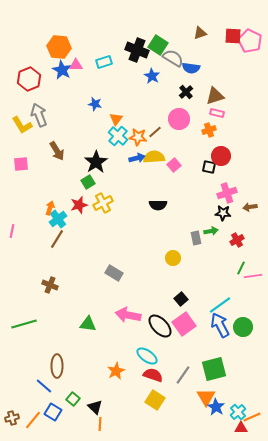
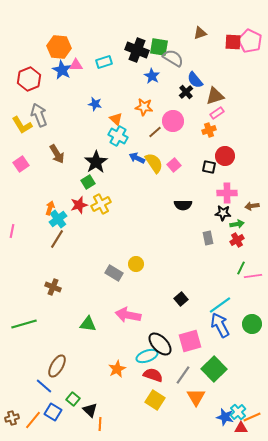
red square at (233, 36): moved 6 px down
green square at (158, 45): moved 1 px right, 2 px down; rotated 24 degrees counterclockwise
blue semicircle at (191, 68): moved 4 px right, 12 px down; rotated 42 degrees clockwise
pink rectangle at (217, 113): rotated 48 degrees counterclockwise
orange triangle at (116, 119): rotated 24 degrees counterclockwise
pink circle at (179, 119): moved 6 px left, 2 px down
cyan cross at (118, 136): rotated 12 degrees counterclockwise
orange star at (138, 137): moved 6 px right, 30 px up
brown arrow at (57, 151): moved 3 px down
red circle at (221, 156): moved 4 px right
yellow semicircle at (154, 157): moved 6 px down; rotated 60 degrees clockwise
blue arrow at (137, 158): rotated 140 degrees counterclockwise
pink square at (21, 164): rotated 28 degrees counterclockwise
pink cross at (227, 193): rotated 18 degrees clockwise
yellow cross at (103, 203): moved 2 px left, 1 px down
black semicircle at (158, 205): moved 25 px right
brown arrow at (250, 207): moved 2 px right, 1 px up
green arrow at (211, 231): moved 26 px right, 7 px up
gray rectangle at (196, 238): moved 12 px right
yellow circle at (173, 258): moved 37 px left, 6 px down
brown cross at (50, 285): moved 3 px right, 2 px down
pink square at (184, 324): moved 6 px right, 17 px down; rotated 20 degrees clockwise
black ellipse at (160, 326): moved 18 px down
green circle at (243, 327): moved 9 px right, 3 px up
cyan ellipse at (147, 356): rotated 55 degrees counterclockwise
brown ellipse at (57, 366): rotated 30 degrees clockwise
green square at (214, 369): rotated 30 degrees counterclockwise
orange star at (116, 371): moved 1 px right, 2 px up
orange triangle at (206, 397): moved 10 px left
black triangle at (95, 407): moved 5 px left, 3 px down
blue star at (216, 407): moved 9 px right, 10 px down; rotated 18 degrees counterclockwise
